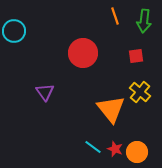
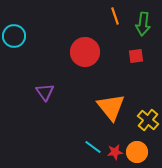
green arrow: moved 1 px left, 3 px down
cyan circle: moved 5 px down
red circle: moved 2 px right, 1 px up
yellow cross: moved 8 px right, 28 px down
orange triangle: moved 2 px up
red star: moved 3 px down; rotated 28 degrees counterclockwise
